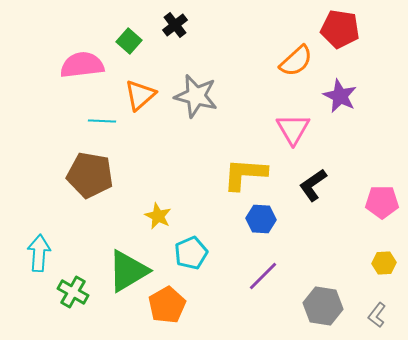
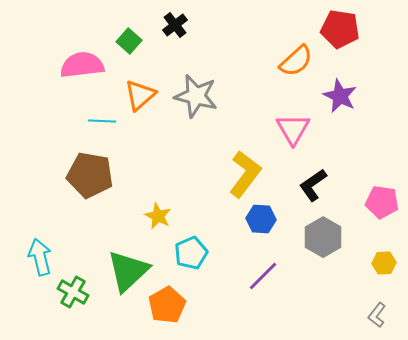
yellow L-shape: rotated 123 degrees clockwise
pink pentagon: rotated 8 degrees clockwise
cyan arrow: moved 1 px right, 4 px down; rotated 18 degrees counterclockwise
green triangle: rotated 12 degrees counterclockwise
gray hexagon: moved 69 px up; rotated 21 degrees clockwise
